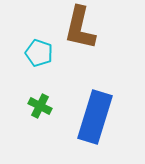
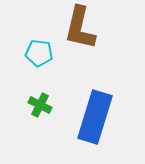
cyan pentagon: rotated 12 degrees counterclockwise
green cross: moved 1 px up
